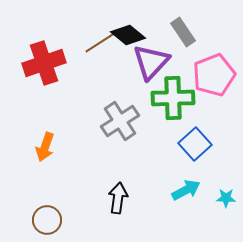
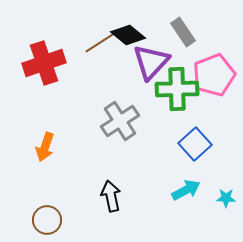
green cross: moved 4 px right, 9 px up
black arrow: moved 7 px left, 2 px up; rotated 20 degrees counterclockwise
